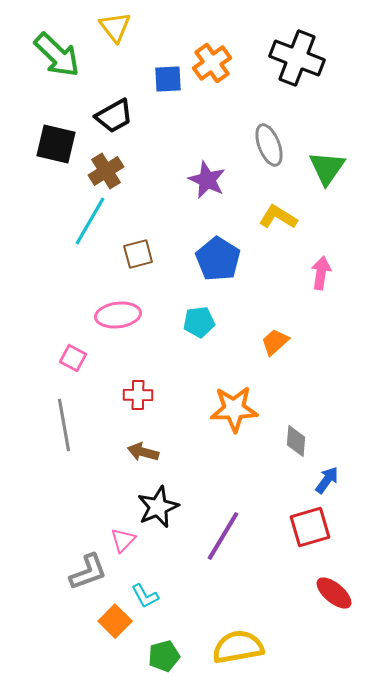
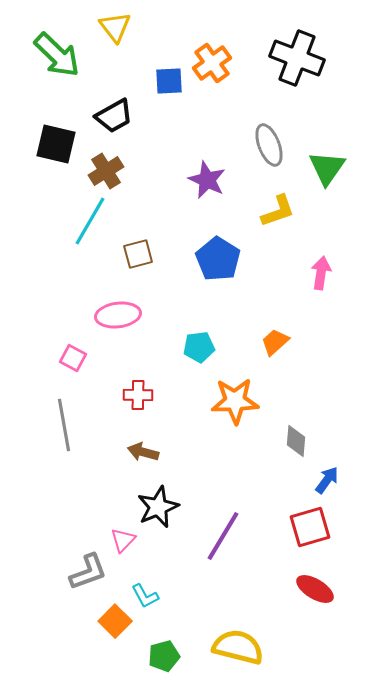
blue square: moved 1 px right, 2 px down
yellow L-shape: moved 6 px up; rotated 129 degrees clockwise
cyan pentagon: moved 25 px down
orange star: moved 1 px right, 8 px up
red ellipse: moved 19 px left, 4 px up; rotated 9 degrees counterclockwise
yellow semicircle: rotated 24 degrees clockwise
